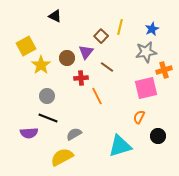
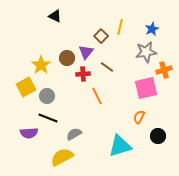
yellow square: moved 41 px down
red cross: moved 2 px right, 4 px up
